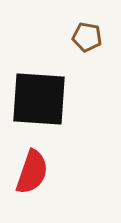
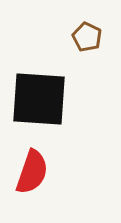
brown pentagon: rotated 16 degrees clockwise
